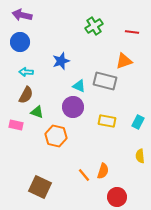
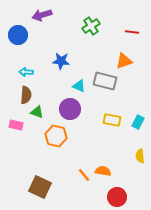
purple arrow: moved 20 px right; rotated 30 degrees counterclockwise
green cross: moved 3 px left
blue circle: moved 2 px left, 7 px up
blue star: rotated 24 degrees clockwise
brown semicircle: rotated 24 degrees counterclockwise
purple circle: moved 3 px left, 2 px down
yellow rectangle: moved 5 px right, 1 px up
orange semicircle: rotated 98 degrees counterclockwise
